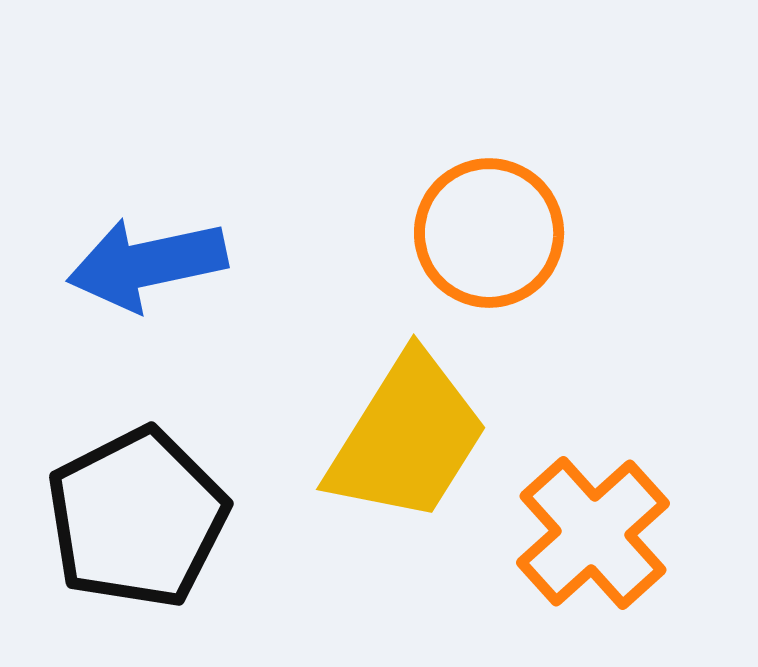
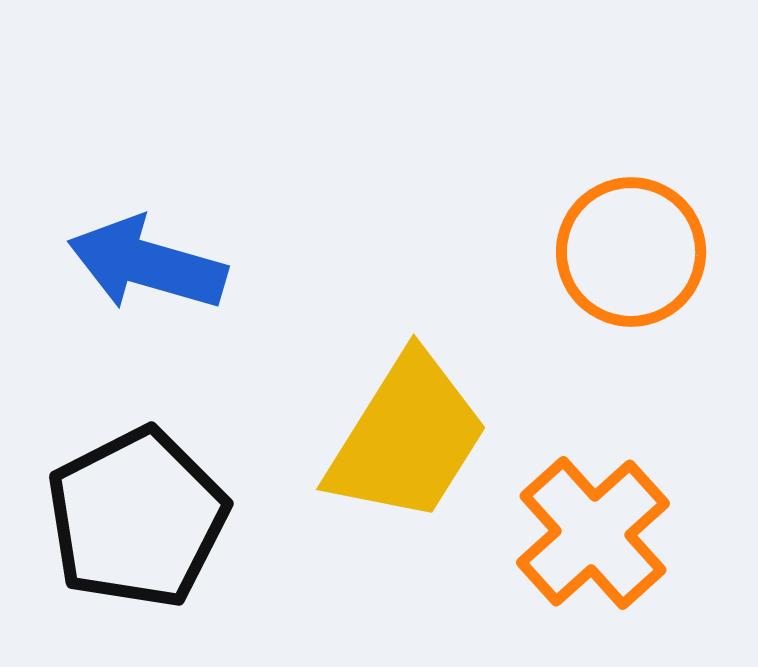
orange circle: moved 142 px right, 19 px down
blue arrow: rotated 28 degrees clockwise
